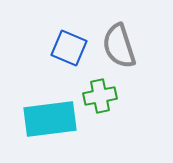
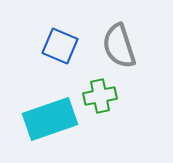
blue square: moved 9 px left, 2 px up
cyan rectangle: rotated 12 degrees counterclockwise
